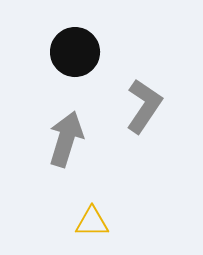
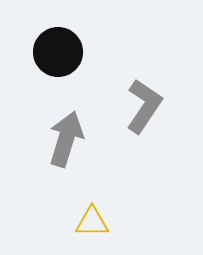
black circle: moved 17 px left
